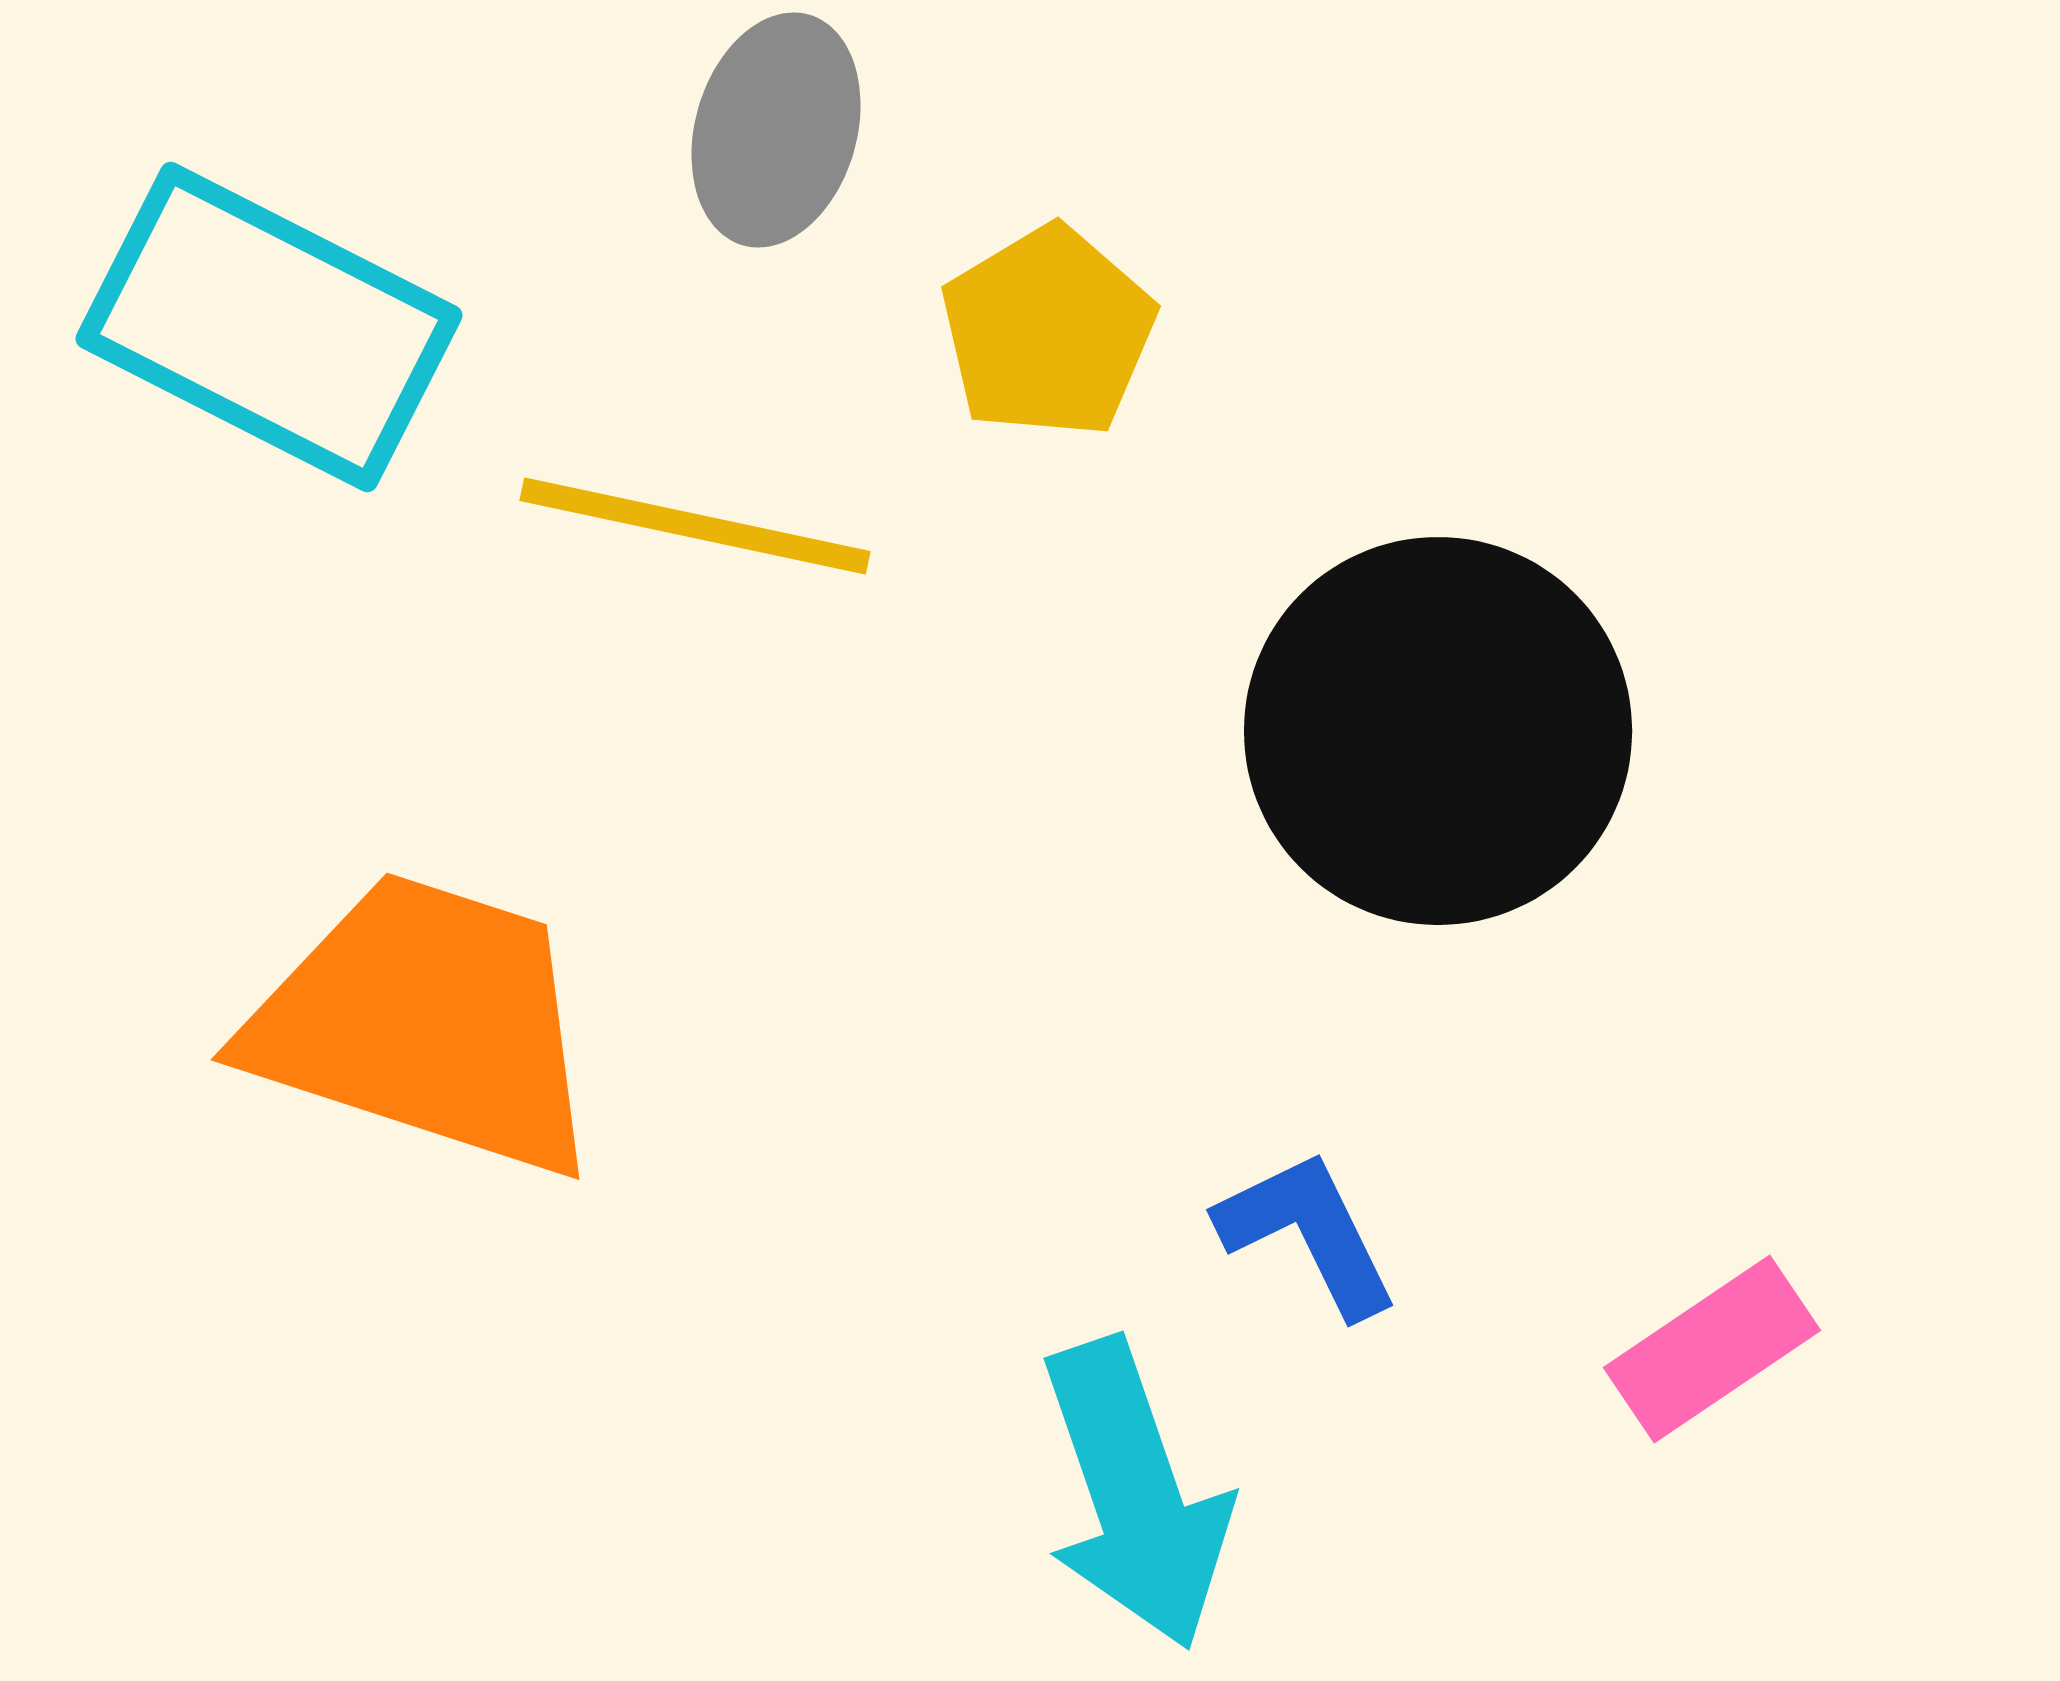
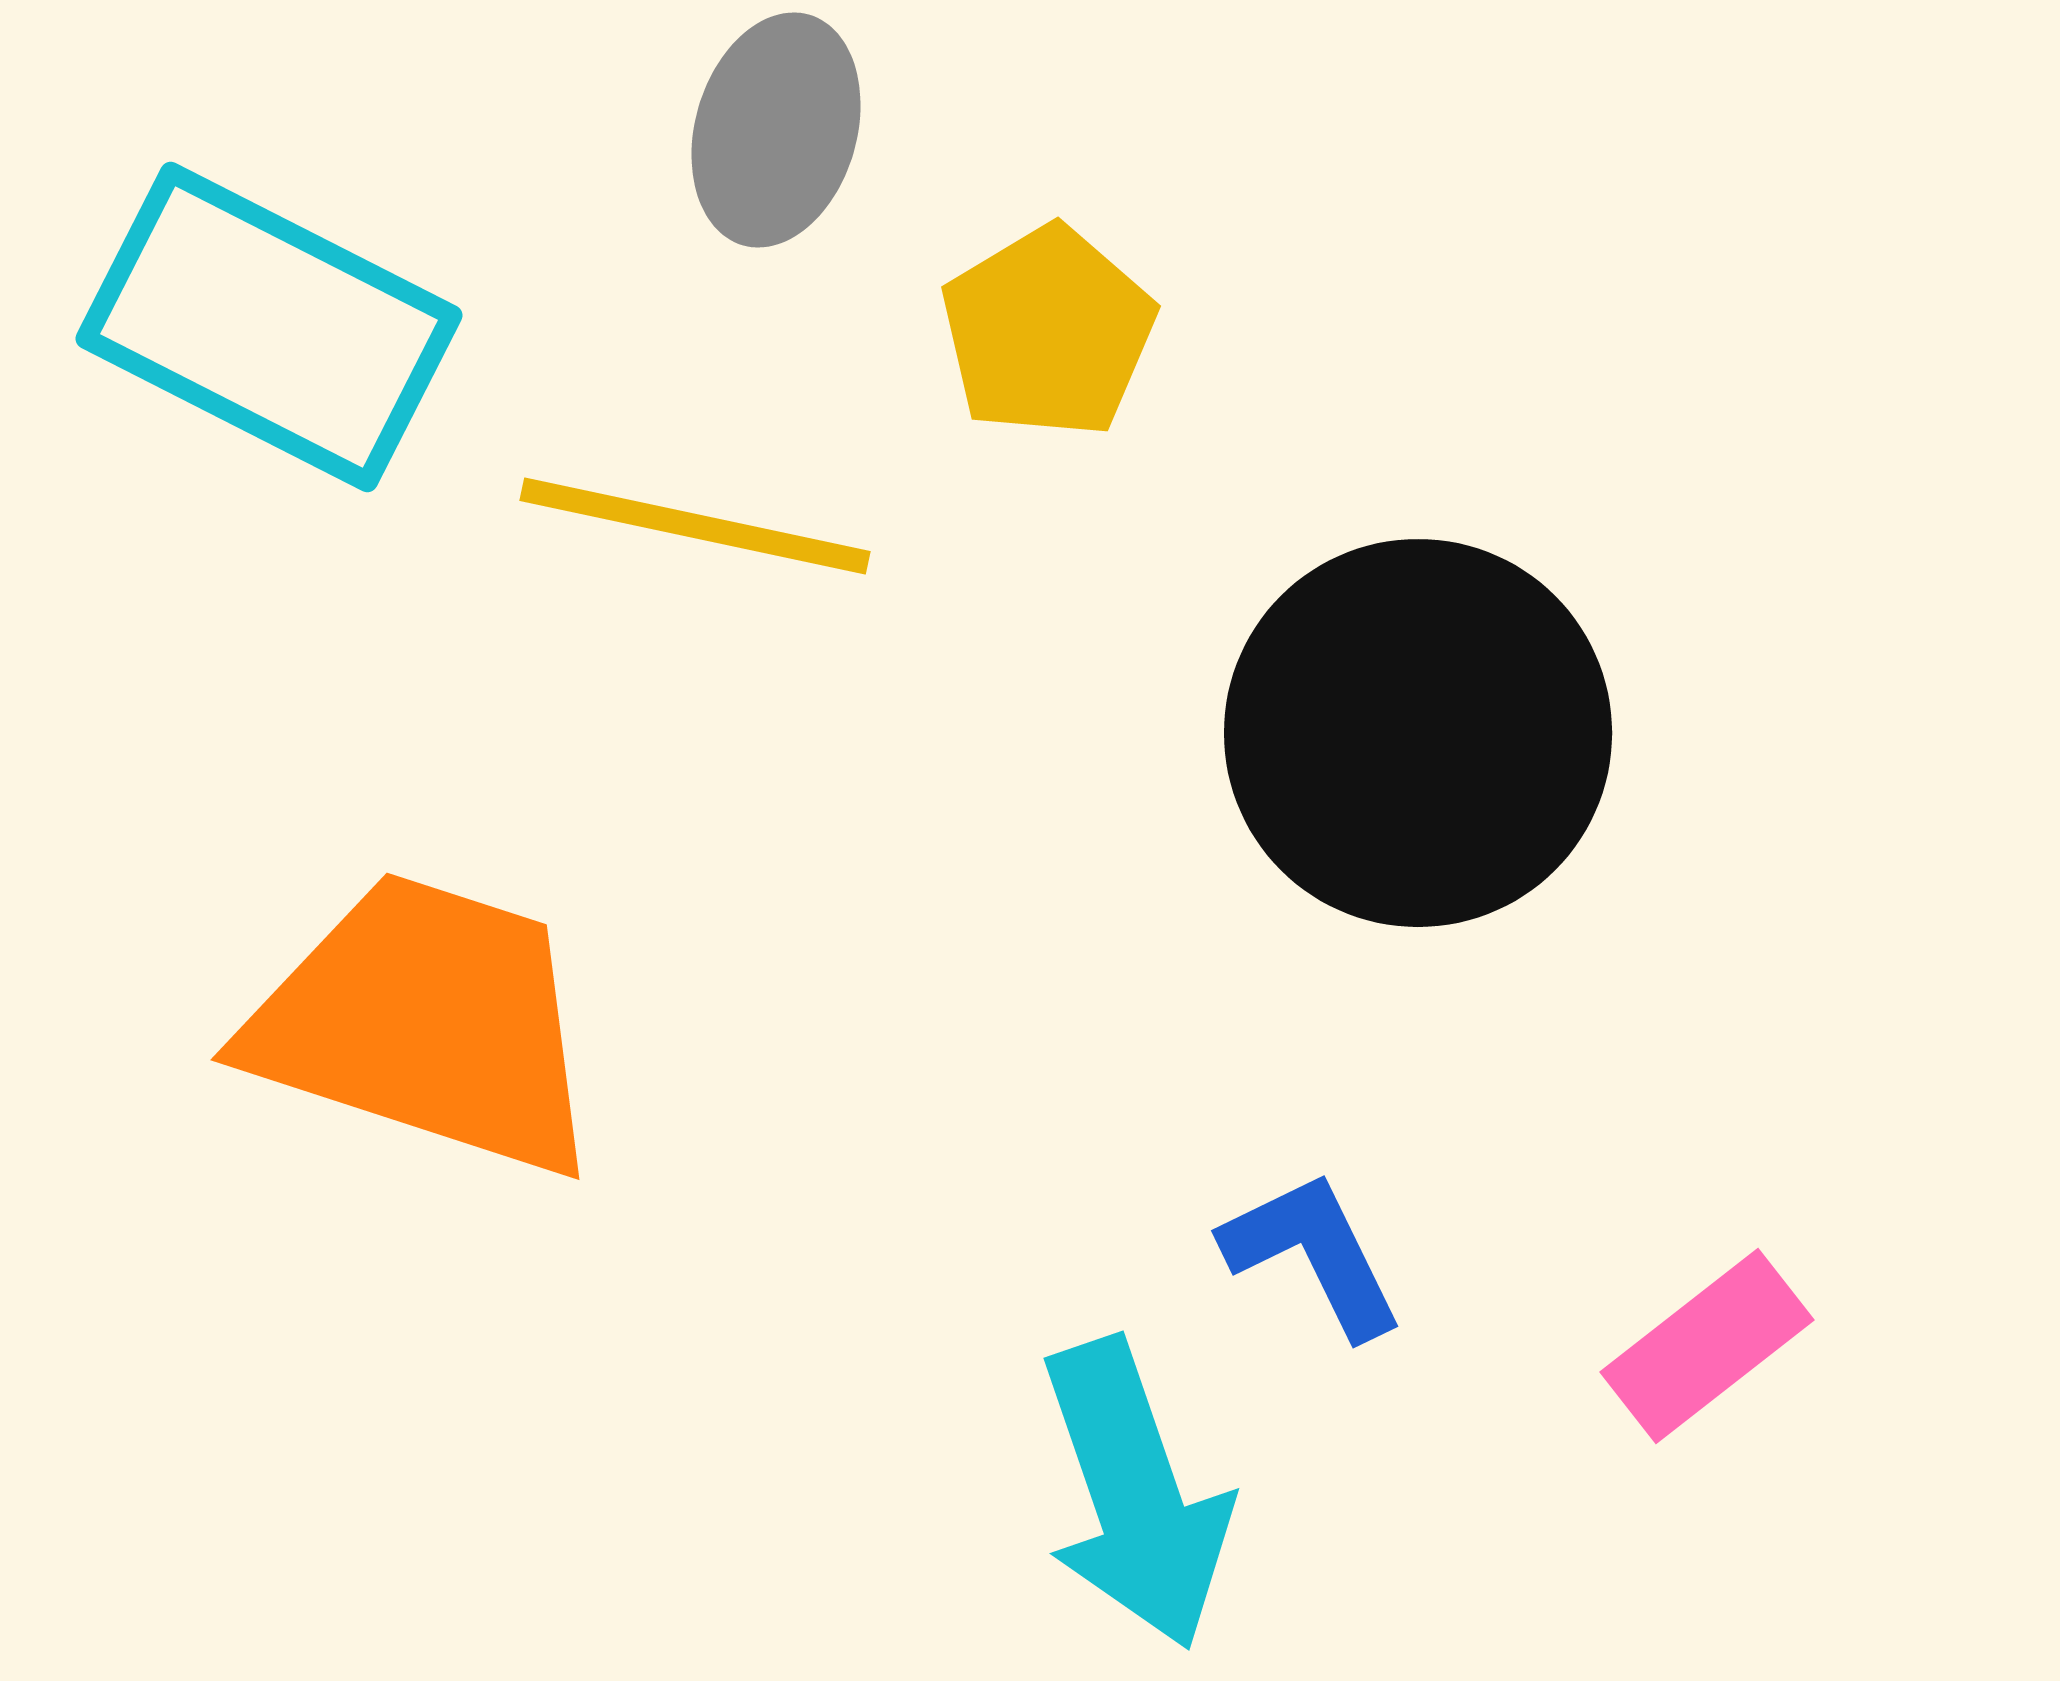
black circle: moved 20 px left, 2 px down
blue L-shape: moved 5 px right, 21 px down
pink rectangle: moved 5 px left, 3 px up; rotated 4 degrees counterclockwise
